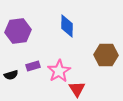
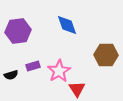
blue diamond: moved 1 px up; rotated 20 degrees counterclockwise
